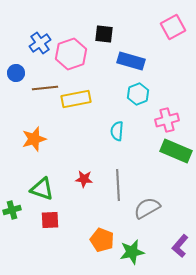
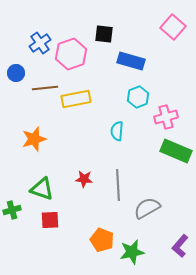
pink square: rotated 20 degrees counterclockwise
cyan hexagon: moved 3 px down
pink cross: moved 1 px left, 3 px up
